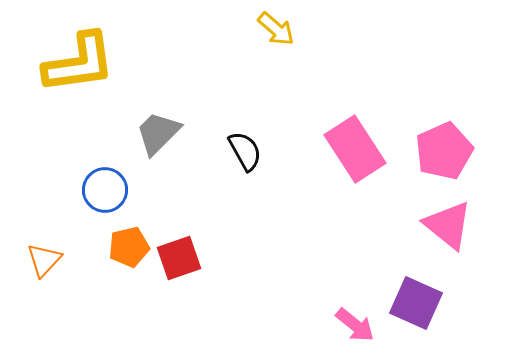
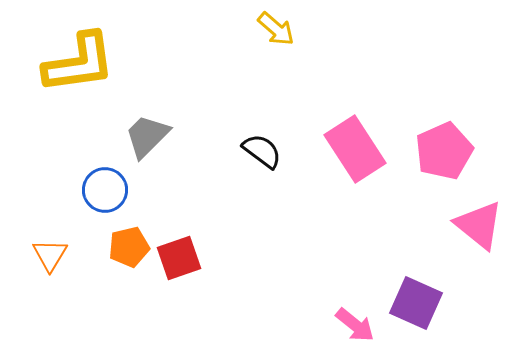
gray trapezoid: moved 11 px left, 3 px down
black semicircle: moved 17 px right; rotated 24 degrees counterclockwise
pink triangle: moved 31 px right
orange triangle: moved 6 px right, 5 px up; rotated 12 degrees counterclockwise
